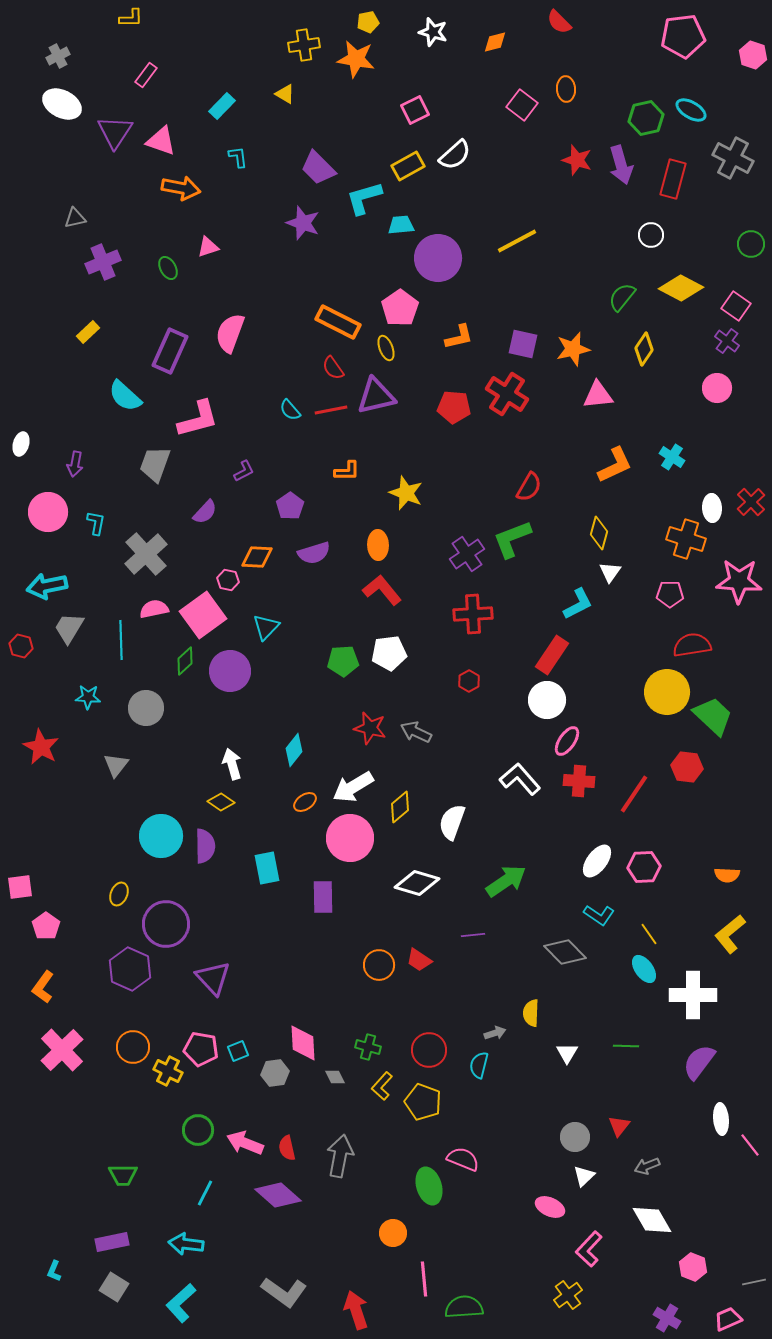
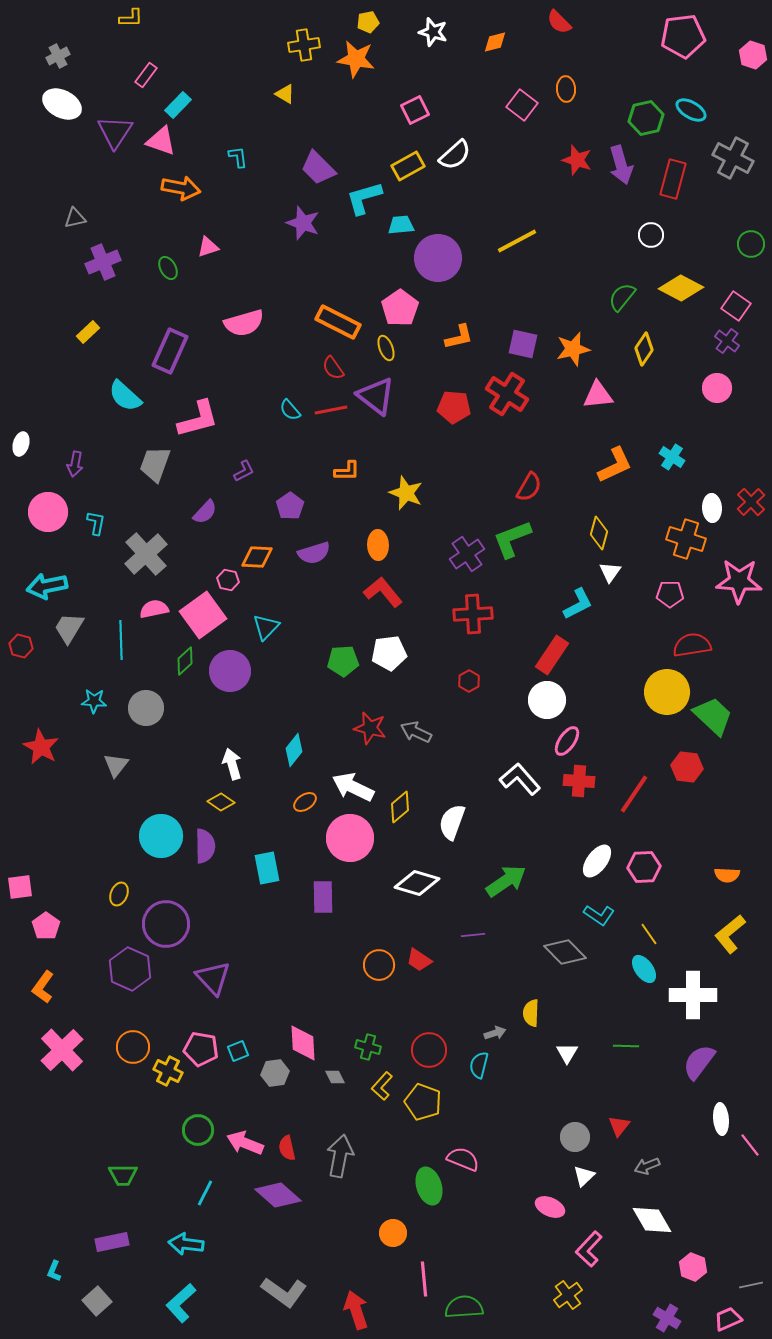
cyan rectangle at (222, 106): moved 44 px left, 1 px up
pink semicircle at (230, 333): moved 14 px right, 10 px up; rotated 126 degrees counterclockwise
purple triangle at (376, 396): rotated 51 degrees clockwise
red L-shape at (382, 590): moved 1 px right, 2 px down
cyan star at (88, 697): moved 6 px right, 4 px down
white arrow at (353, 787): rotated 57 degrees clockwise
gray line at (754, 1282): moved 3 px left, 3 px down
gray square at (114, 1287): moved 17 px left, 14 px down; rotated 16 degrees clockwise
